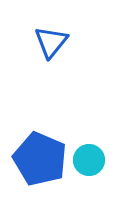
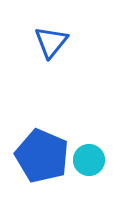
blue pentagon: moved 2 px right, 3 px up
